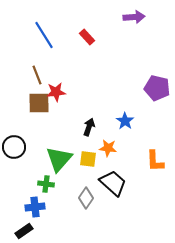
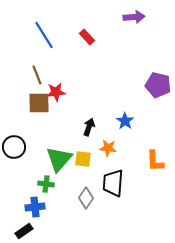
purple pentagon: moved 1 px right, 3 px up
yellow square: moved 5 px left
black trapezoid: rotated 128 degrees counterclockwise
